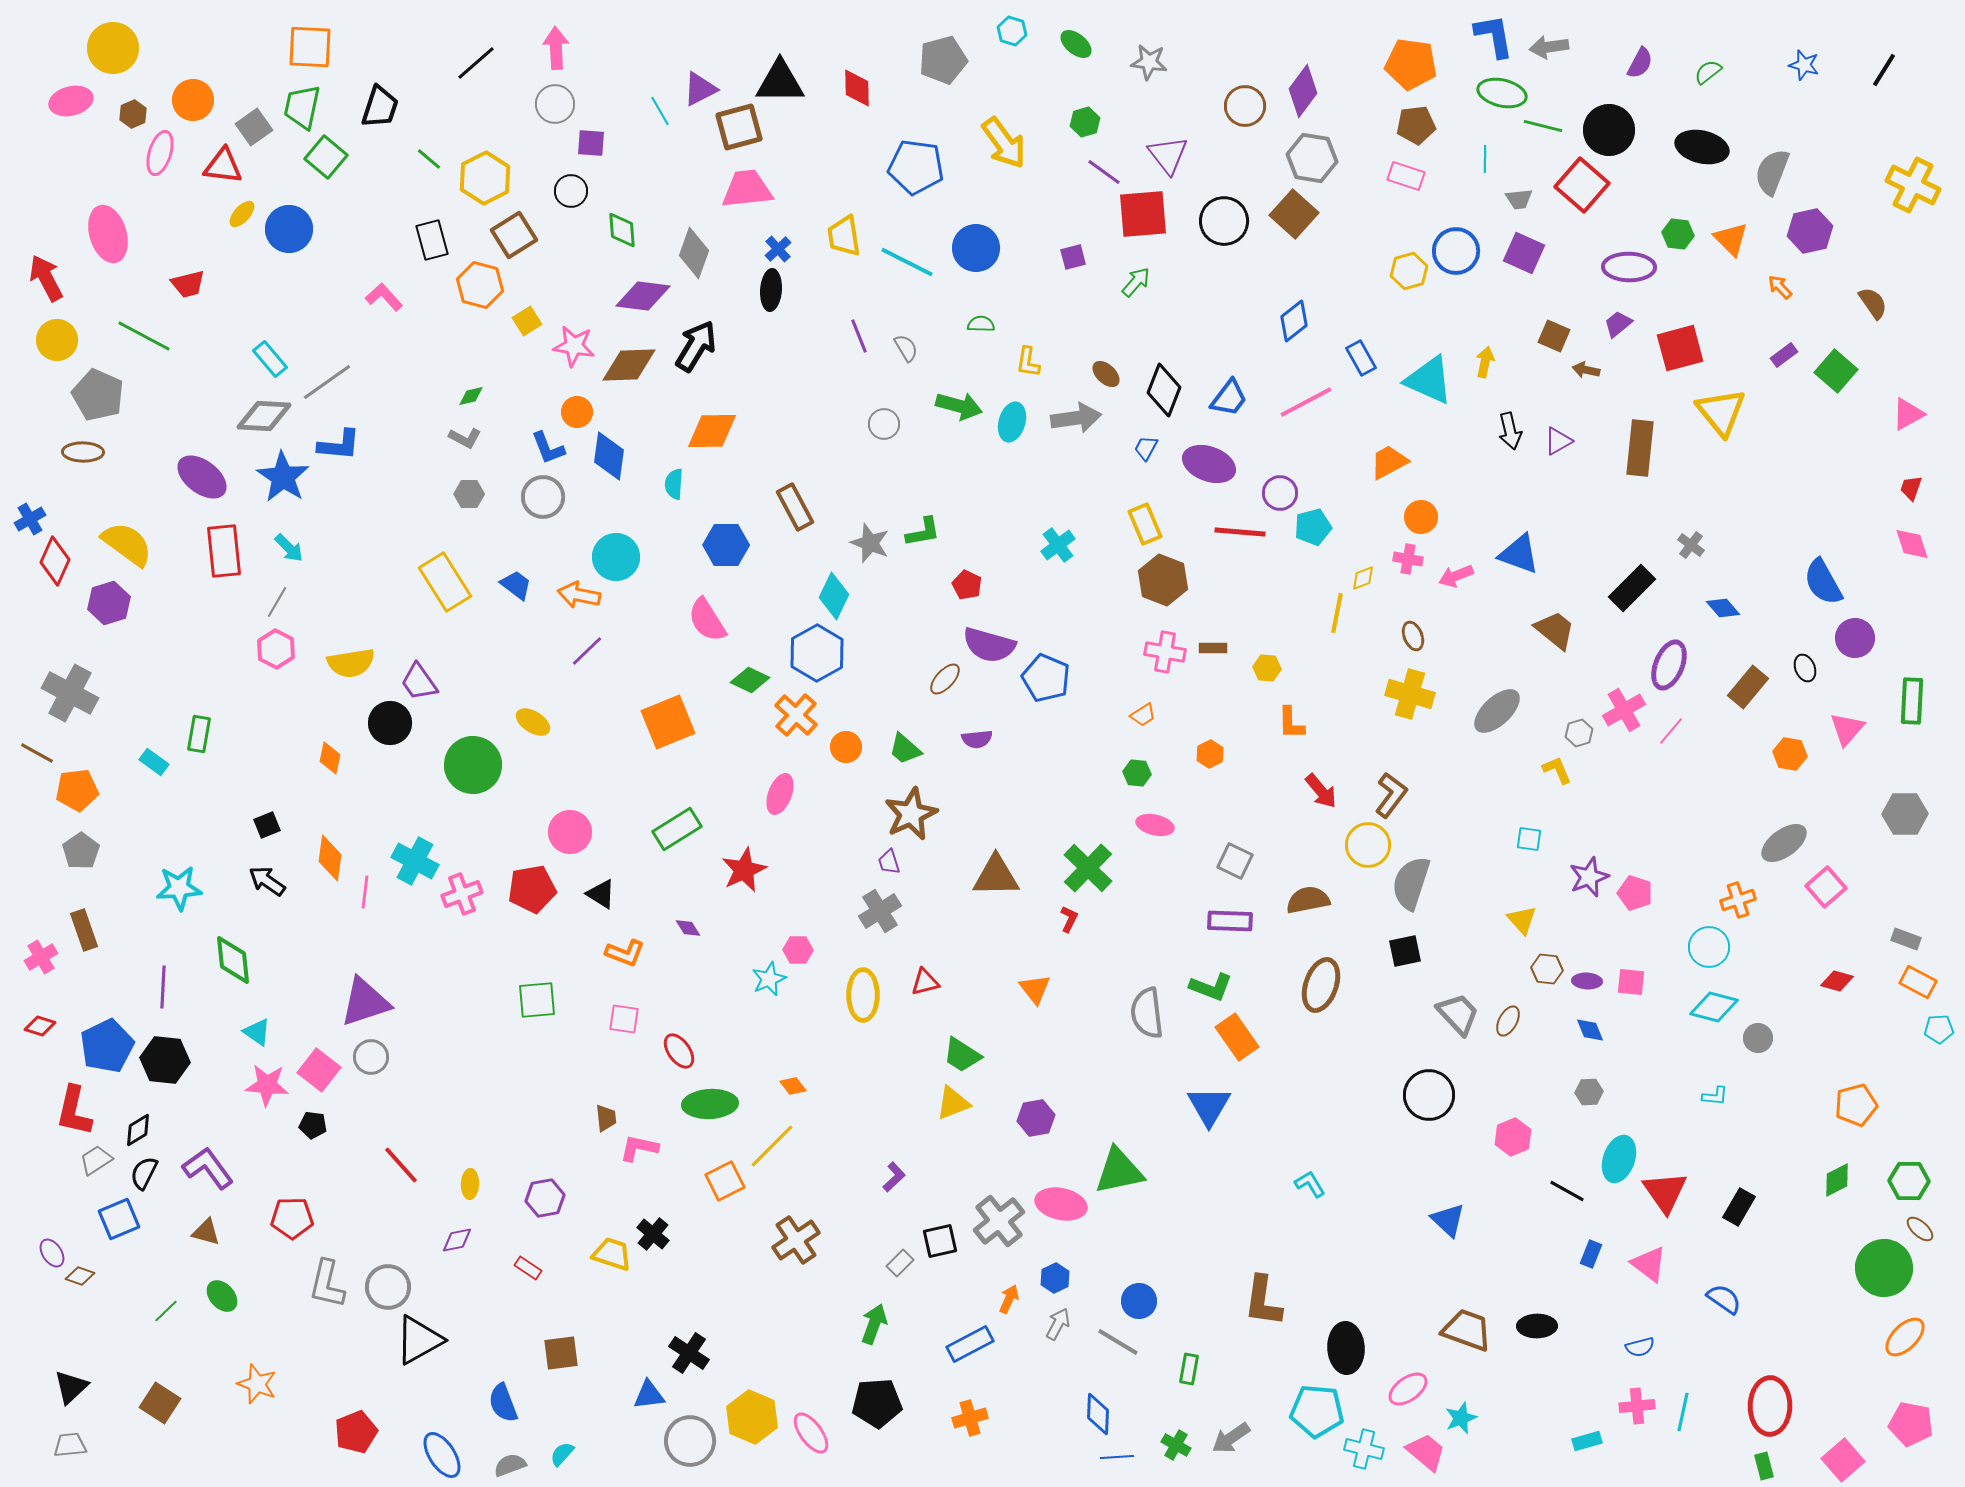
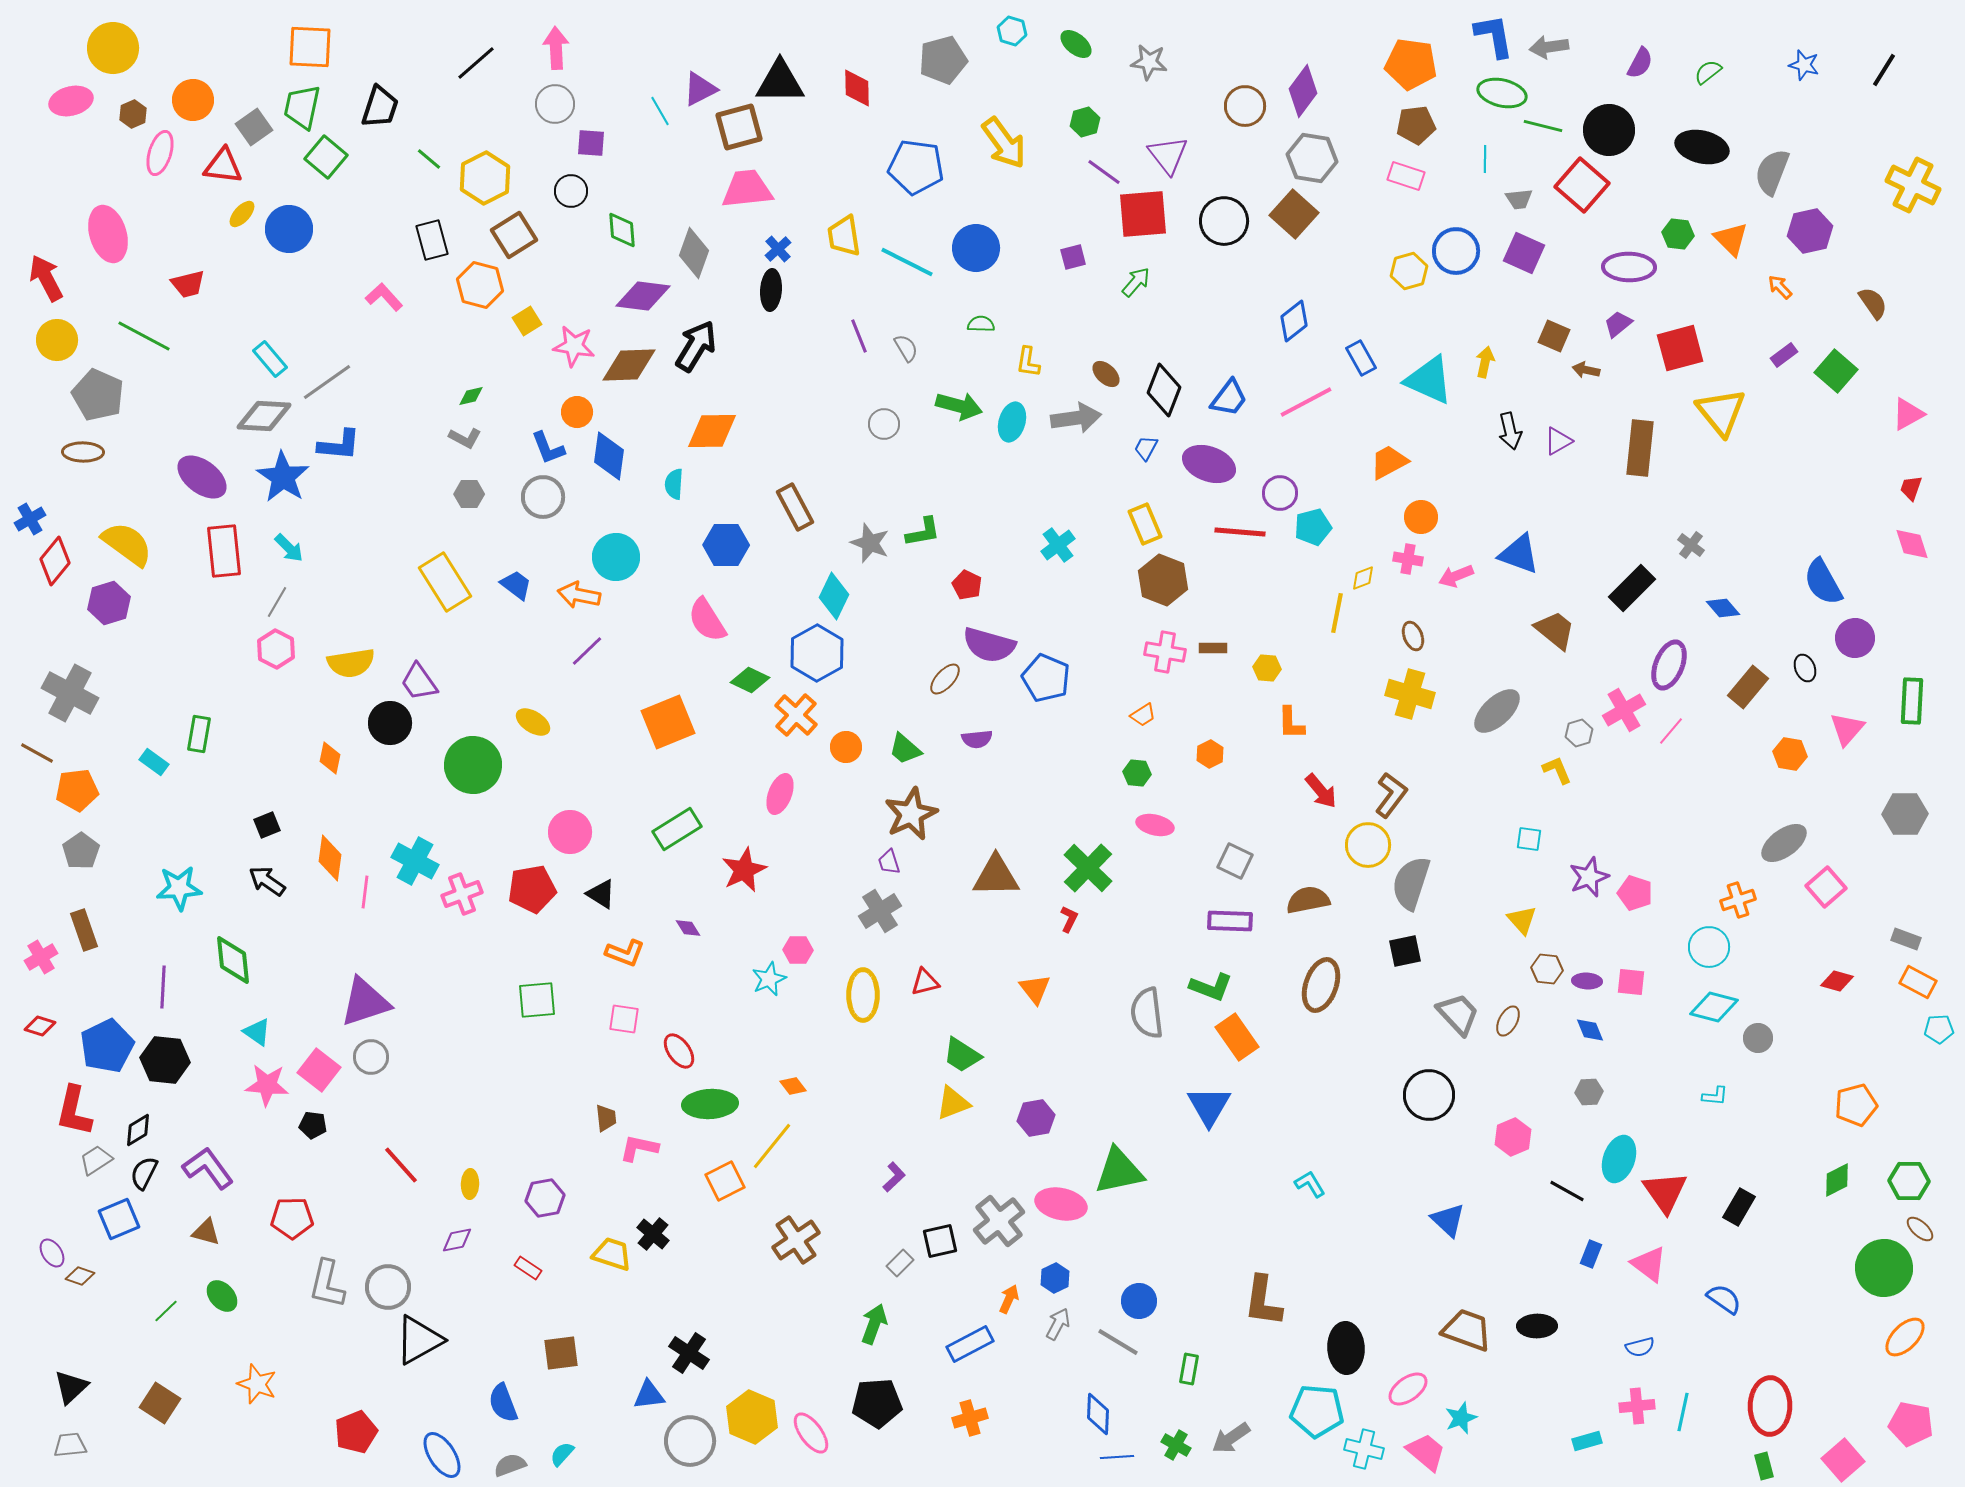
red diamond at (55, 561): rotated 15 degrees clockwise
yellow line at (772, 1146): rotated 6 degrees counterclockwise
